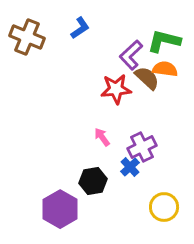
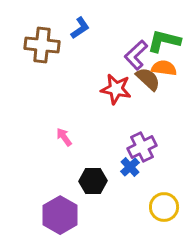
brown cross: moved 15 px right, 8 px down; rotated 16 degrees counterclockwise
purple L-shape: moved 5 px right
orange semicircle: moved 1 px left, 1 px up
brown semicircle: moved 1 px right, 1 px down
red star: rotated 16 degrees clockwise
pink arrow: moved 38 px left
black hexagon: rotated 8 degrees clockwise
purple hexagon: moved 6 px down
